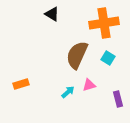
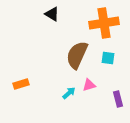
cyan square: rotated 24 degrees counterclockwise
cyan arrow: moved 1 px right, 1 px down
